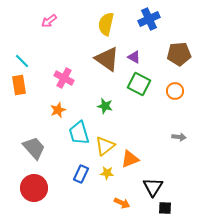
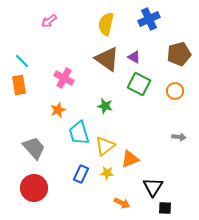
brown pentagon: rotated 10 degrees counterclockwise
